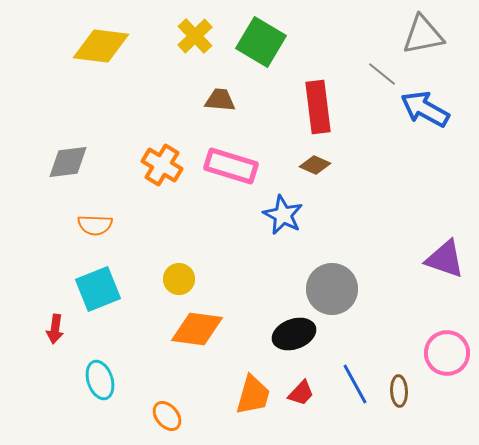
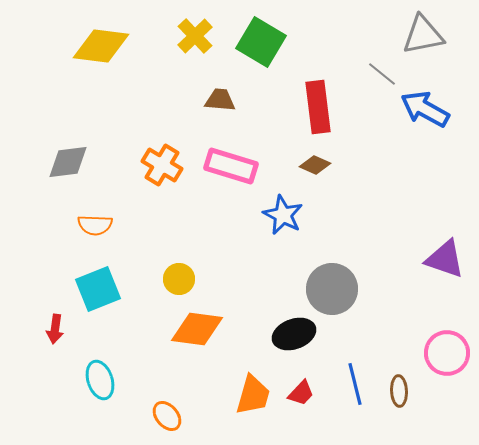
blue line: rotated 15 degrees clockwise
